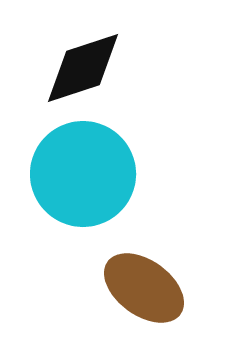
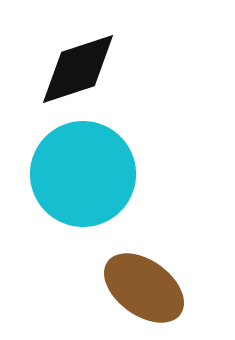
black diamond: moved 5 px left, 1 px down
